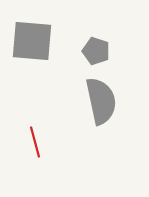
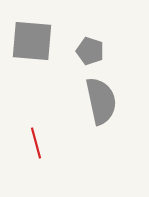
gray pentagon: moved 6 px left
red line: moved 1 px right, 1 px down
